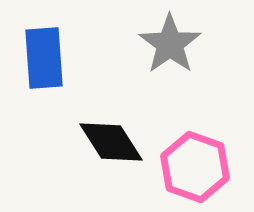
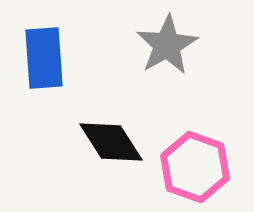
gray star: moved 3 px left, 1 px down; rotated 6 degrees clockwise
